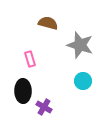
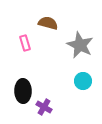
gray star: rotated 8 degrees clockwise
pink rectangle: moved 5 px left, 16 px up
